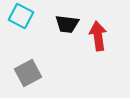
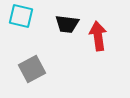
cyan square: rotated 15 degrees counterclockwise
gray square: moved 4 px right, 4 px up
